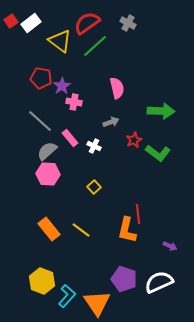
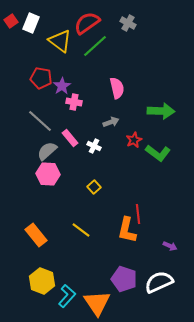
white rectangle: rotated 30 degrees counterclockwise
orange rectangle: moved 13 px left, 6 px down
